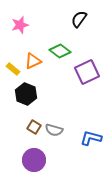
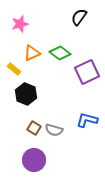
black semicircle: moved 2 px up
pink star: moved 1 px up
green diamond: moved 2 px down
orange triangle: moved 1 px left, 8 px up
yellow rectangle: moved 1 px right
brown square: moved 1 px down
blue L-shape: moved 4 px left, 18 px up
